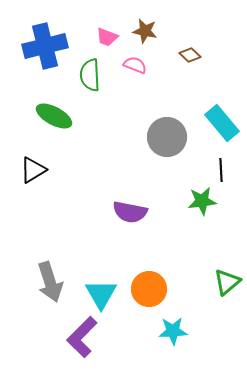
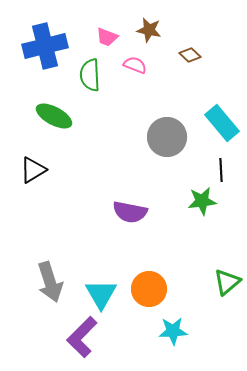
brown star: moved 4 px right, 1 px up
